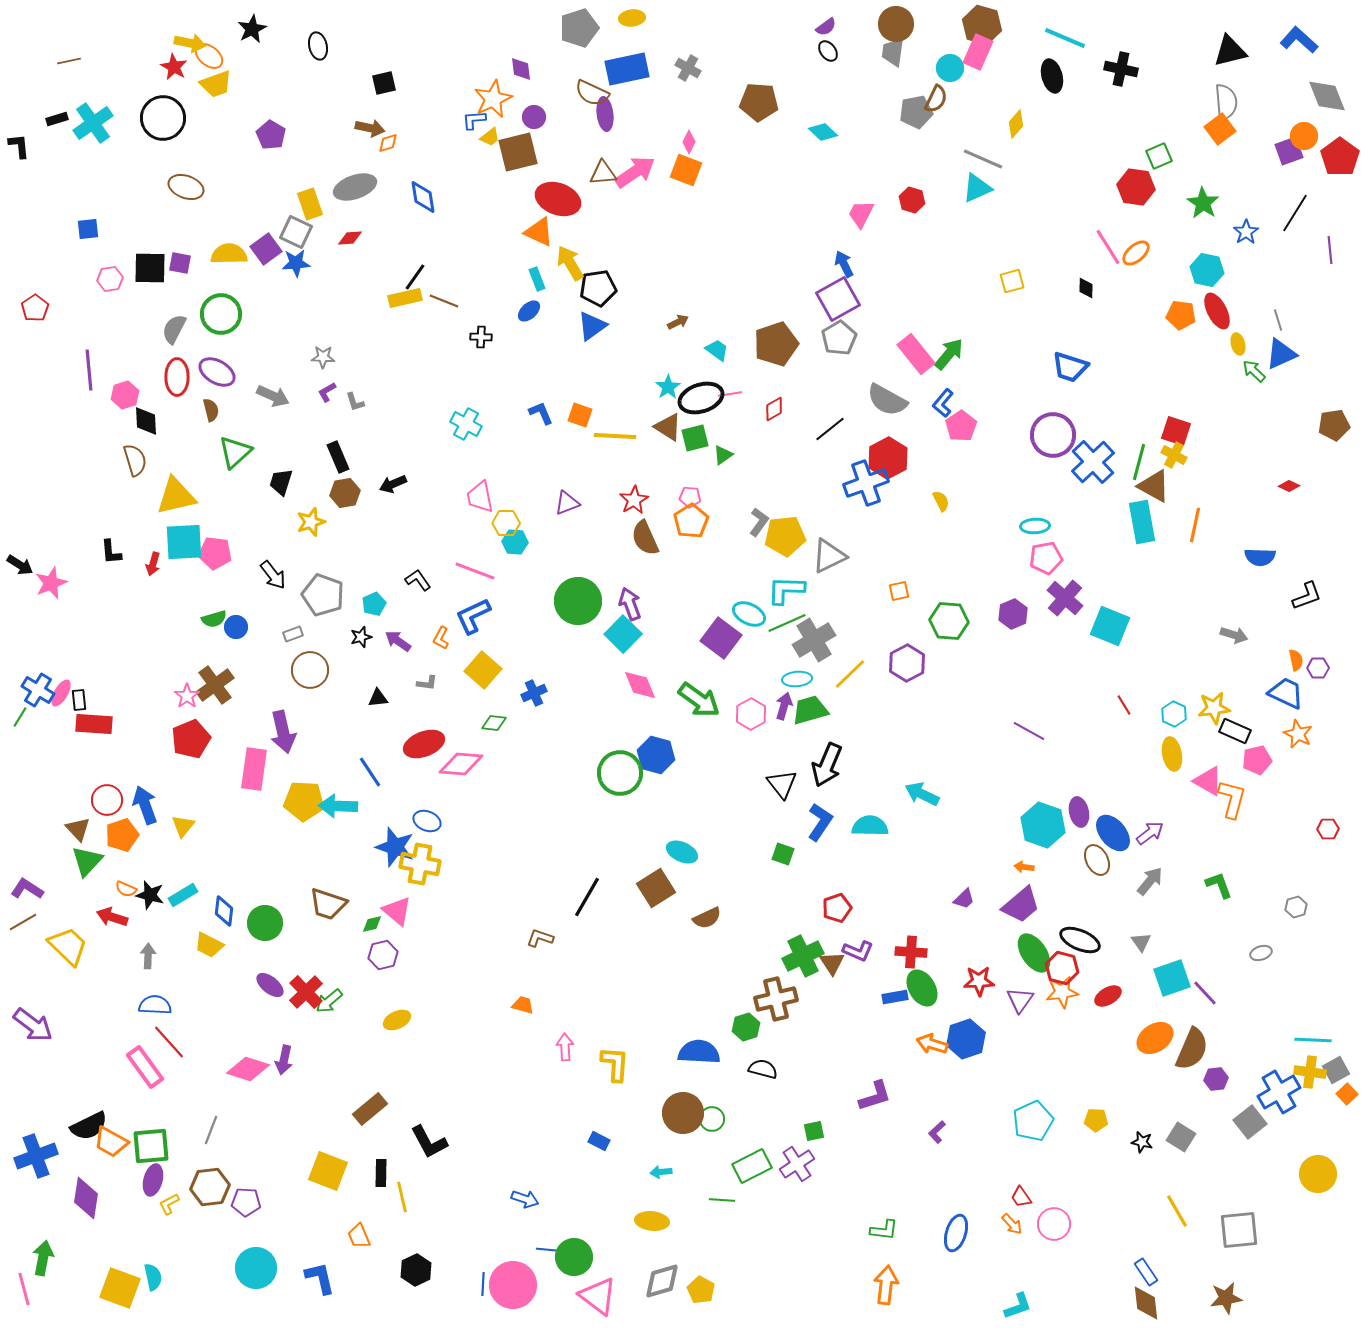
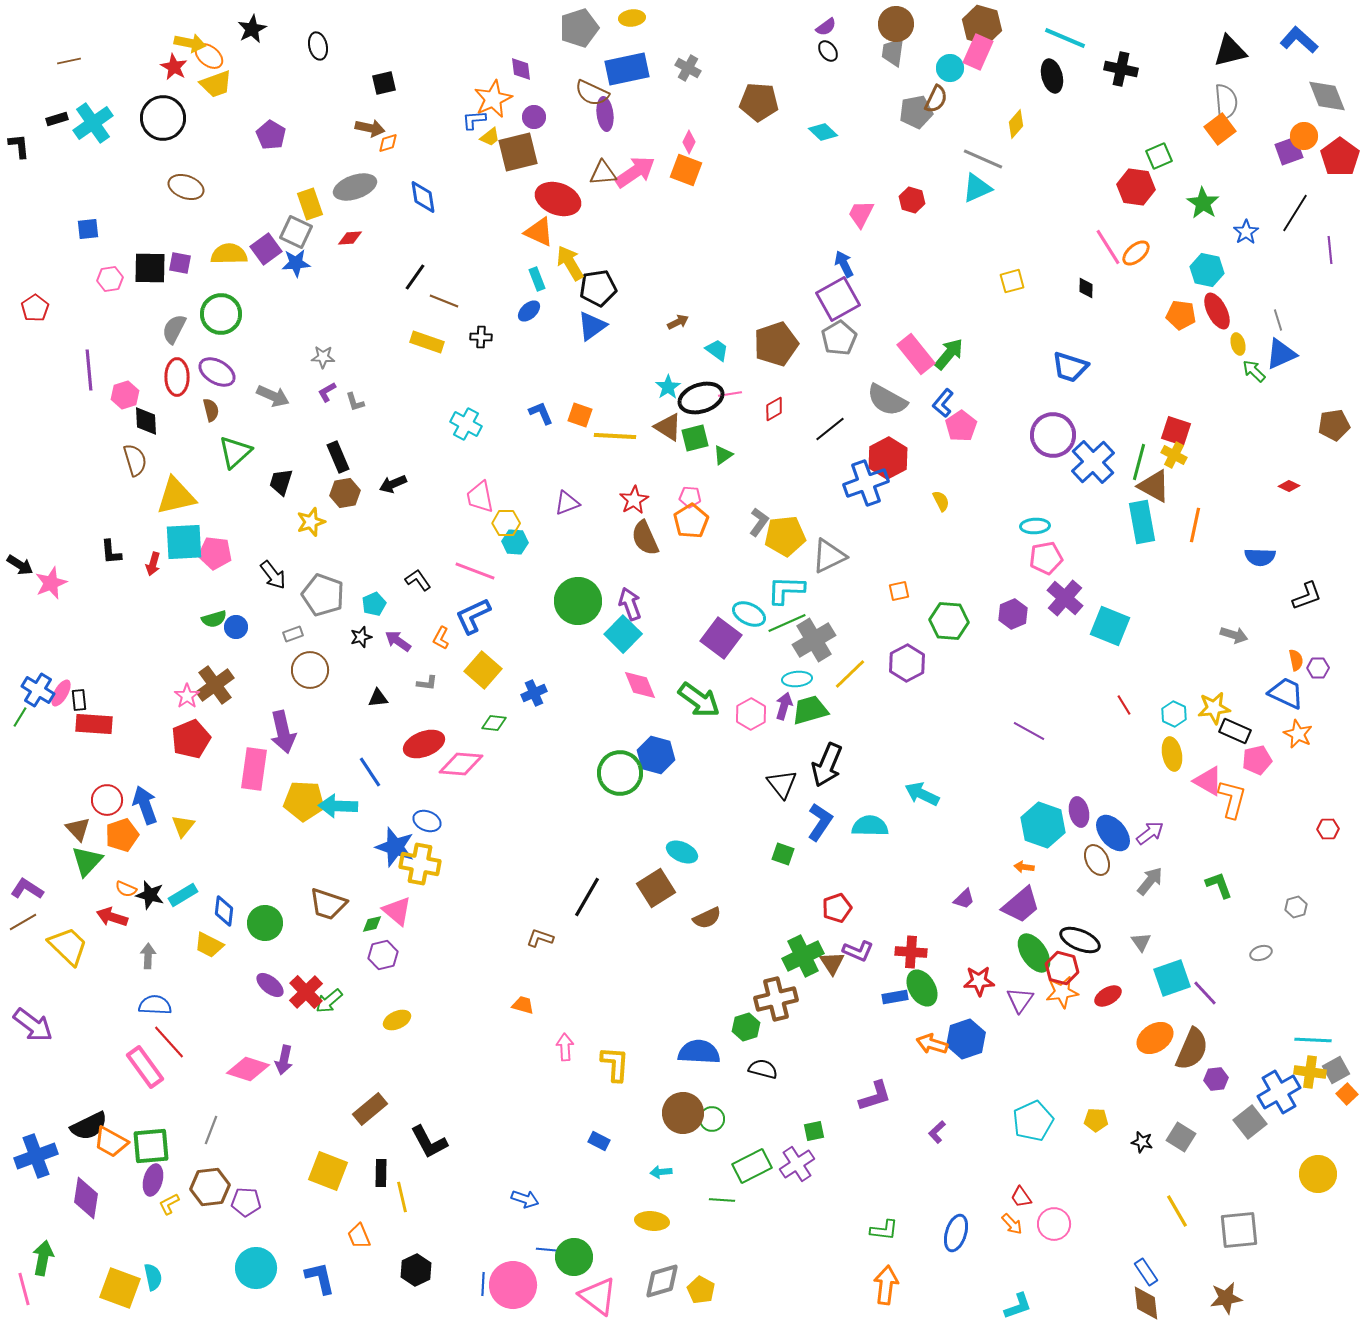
yellow rectangle at (405, 298): moved 22 px right, 44 px down; rotated 32 degrees clockwise
